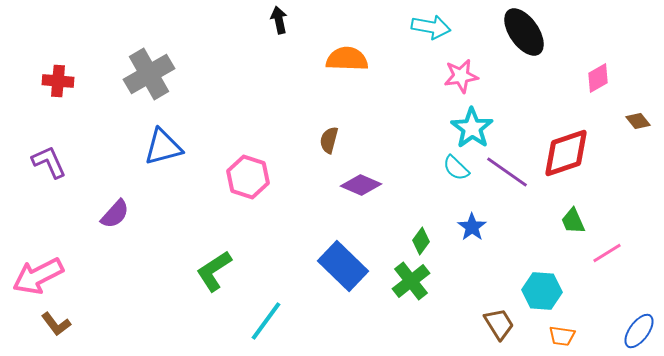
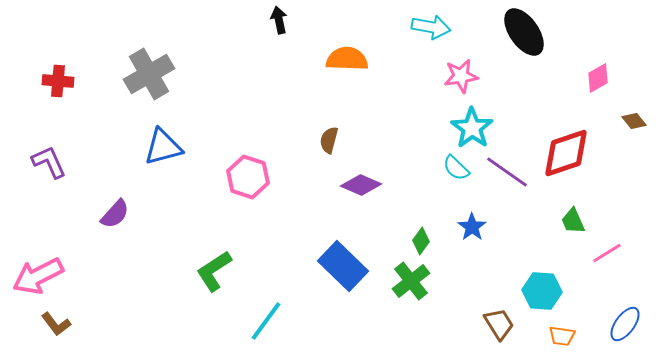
brown diamond: moved 4 px left
blue ellipse: moved 14 px left, 7 px up
